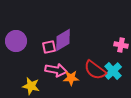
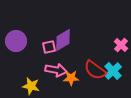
pink cross: rotated 32 degrees clockwise
